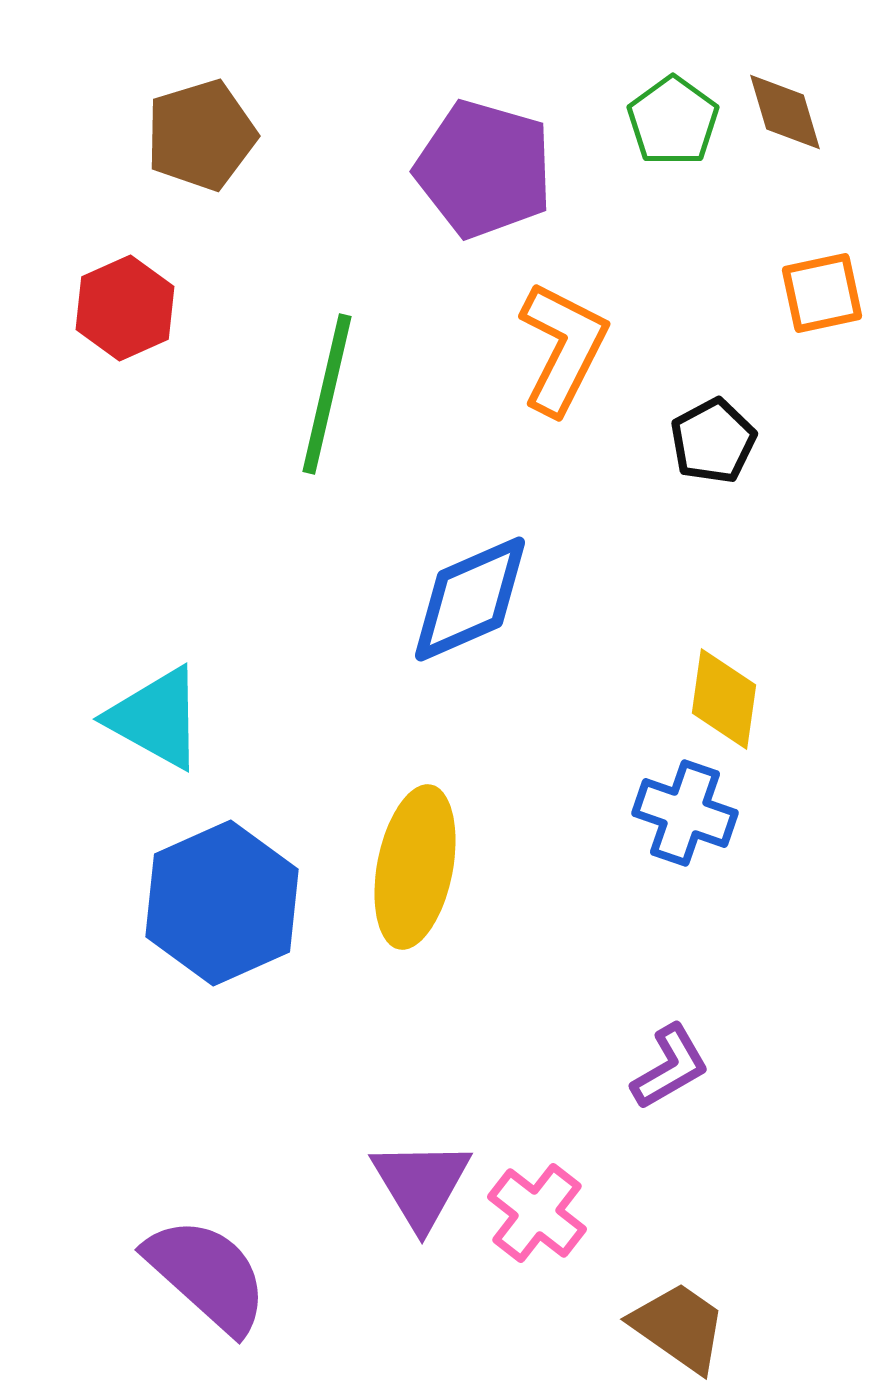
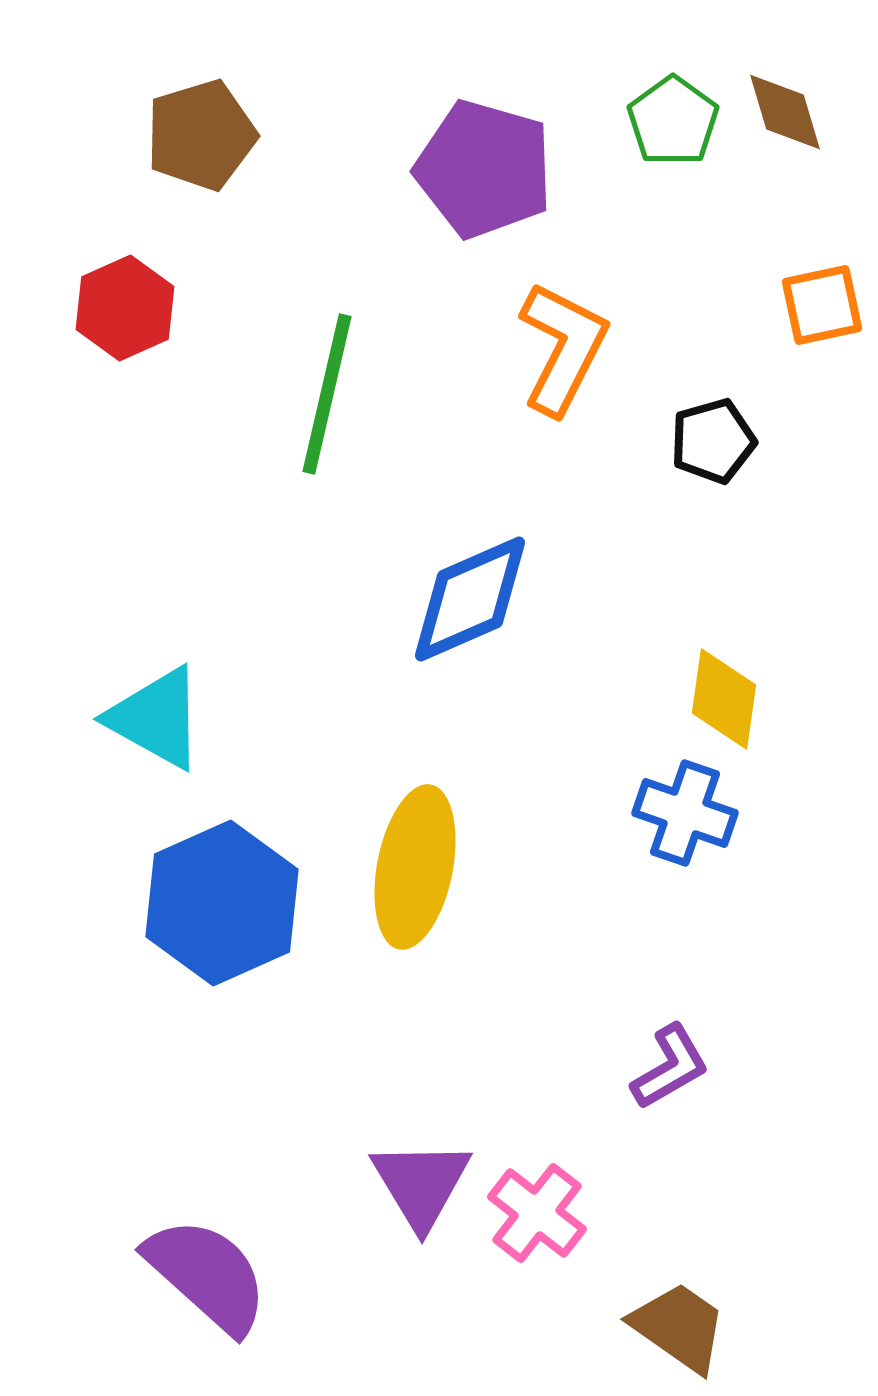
orange square: moved 12 px down
black pentagon: rotated 12 degrees clockwise
